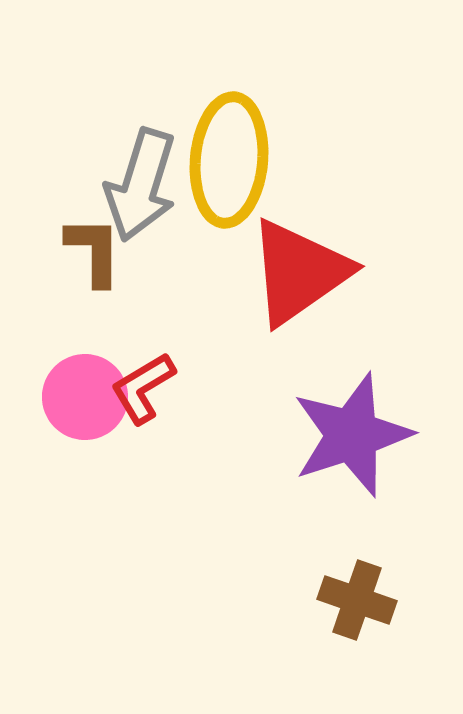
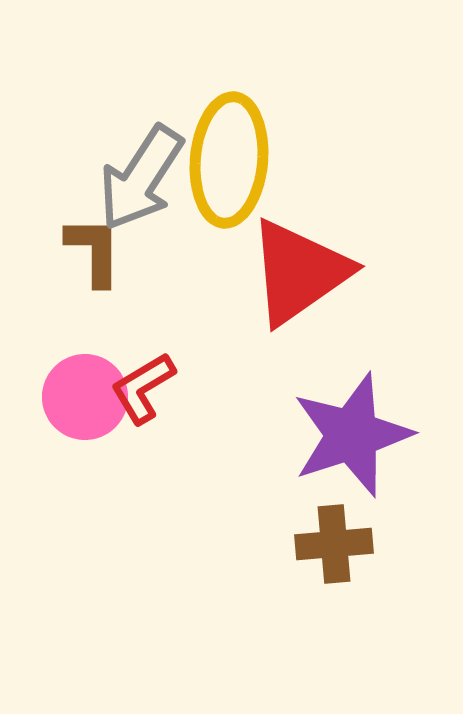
gray arrow: moved 7 px up; rotated 16 degrees clockwise
brown cross: moved 23 px left, 56 px up; rotated 24 degrees counterclockwise
